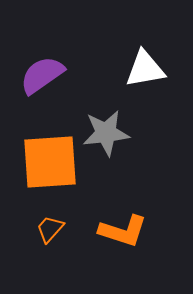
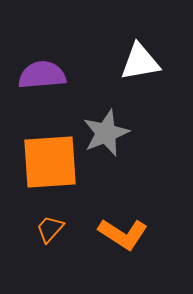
white triangle: moved 5 px left, 7 px up
purple semicircle: rotated 30 degrees clockwise
gray star: rotated 15 degrees counterclockwise
orange L-shape: moved 3 px down; rotated 15 degrees clockwise
